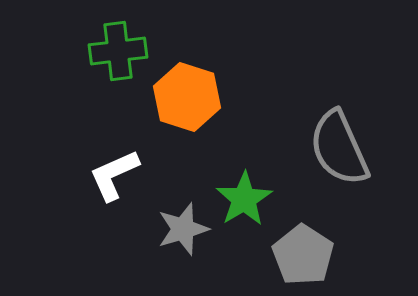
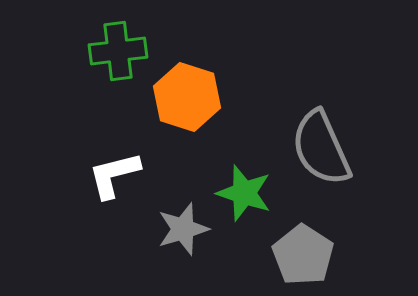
gray semicircle: moved 18 px left
white L-shape: rotated 10 degrees clockwise
green star: moved 6 px up; rotated 22 degrees counterclockwise
